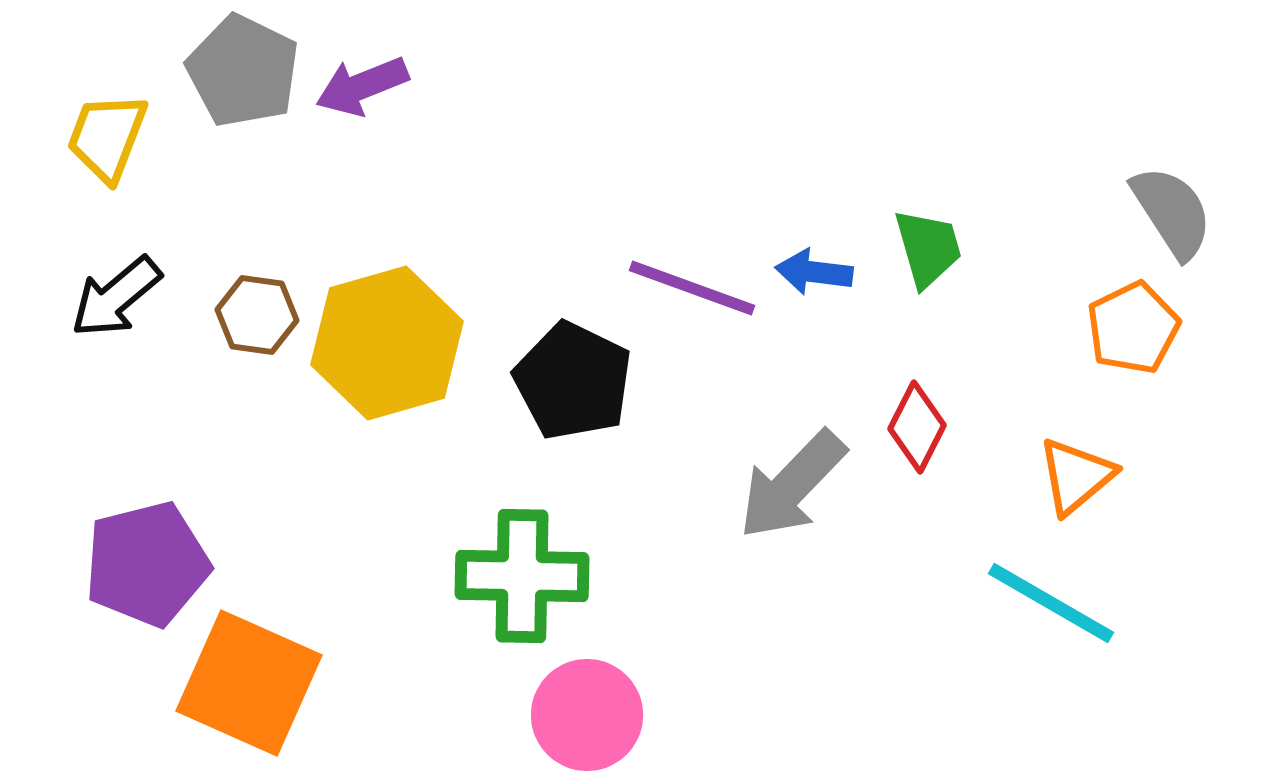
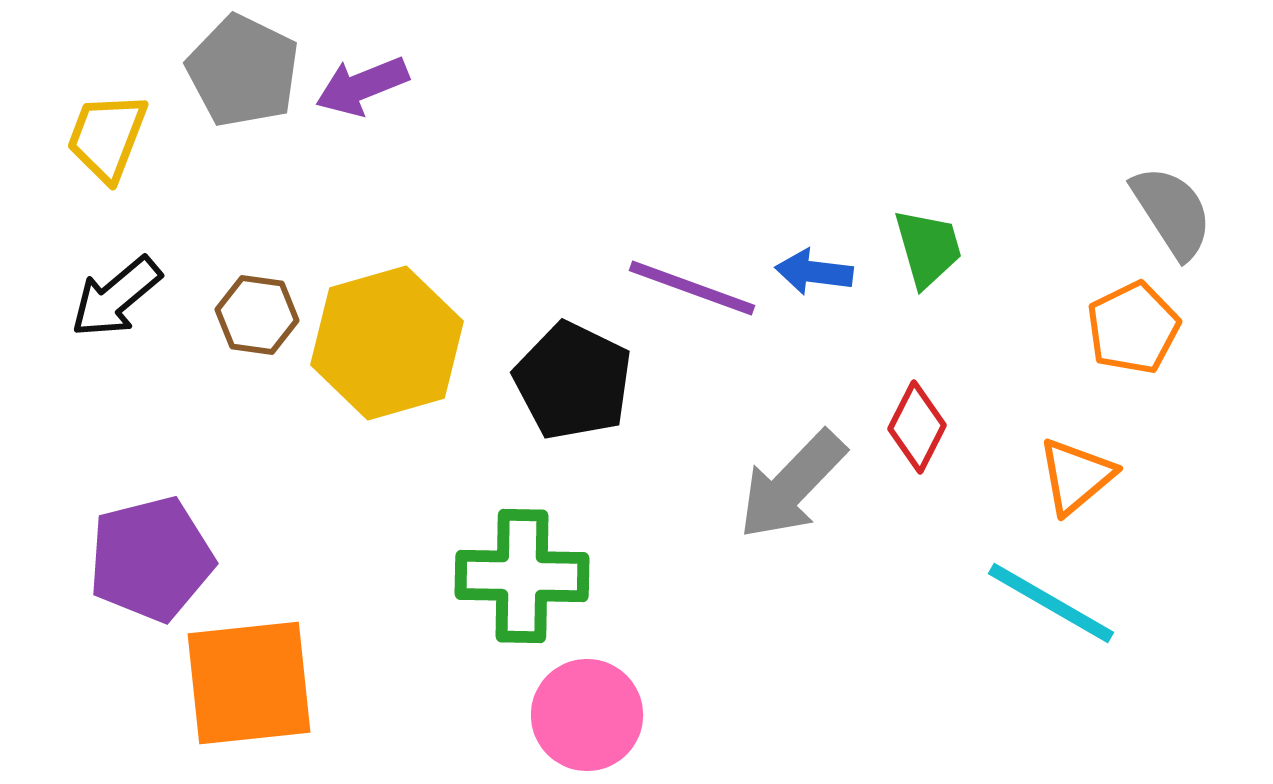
purple pentagon: moved 4 px right, 5 px up
orange square: rotated 30 degrees counterclockwise
